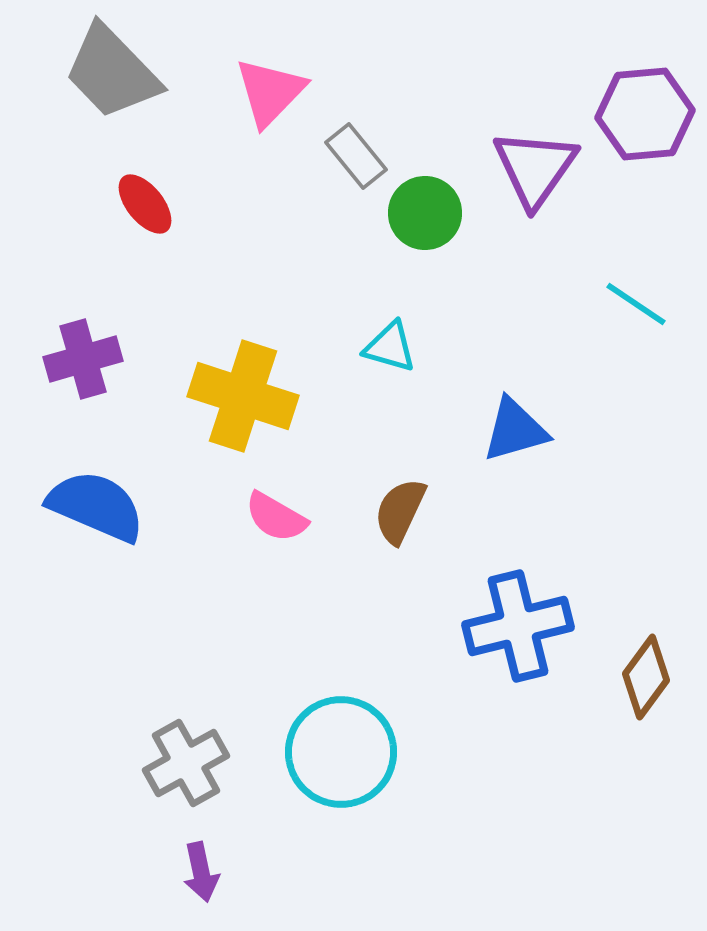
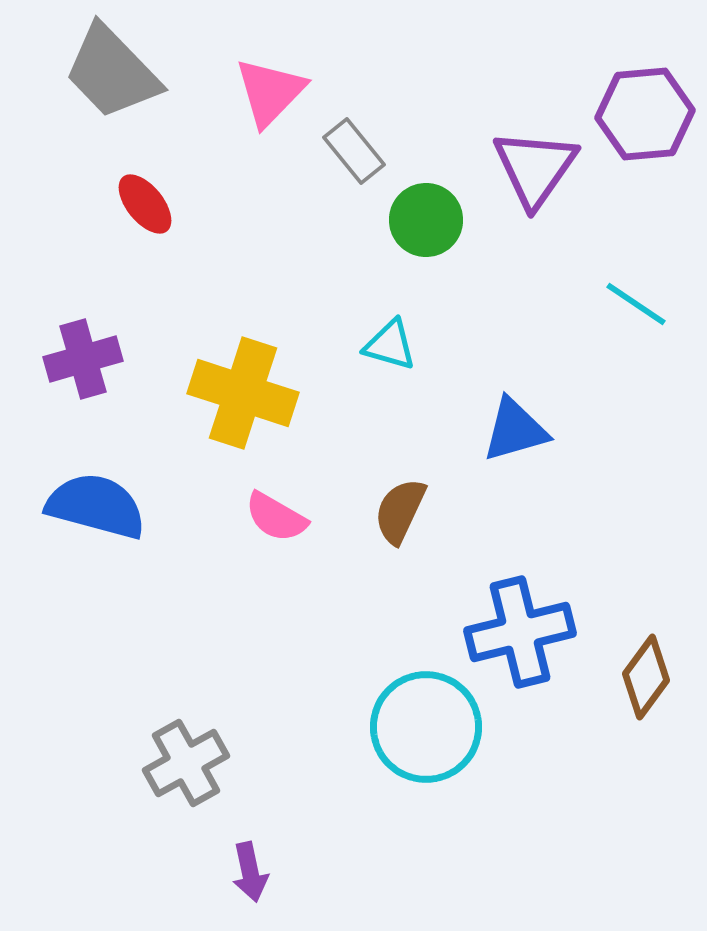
gray rectangle: moved 2 px left, 5 px up
green circle: moved 1 px right, 7 px down
cyan triangle: moved 2 px up
yellow cross: moved 3 px up
blue semicircle: rotated 8 degrees counterclockwise
blue cross: moved 2 px right, 6 px down
cyan circle: moved 85 px right, 25 px up
purple arrow: moved 49 px right
